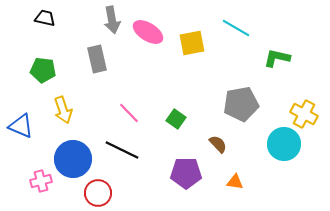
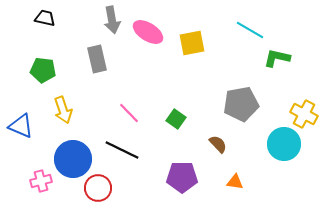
cyan line: moved 14 px right, 2 px down
purple pentagon: moved 4 px left, 4 px down
red circle: moved 5 px up
